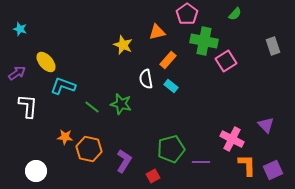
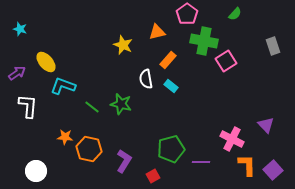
purple square: rotated 18 degrees counterclockwise
